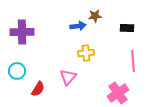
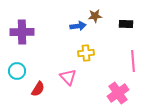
black rectangle: moved 1 px left, 4 px up
pink triangle: rotated 24 degrees counterclockwise
